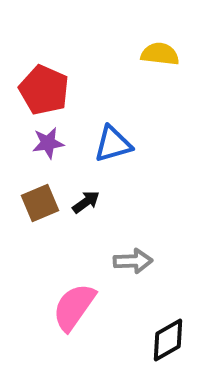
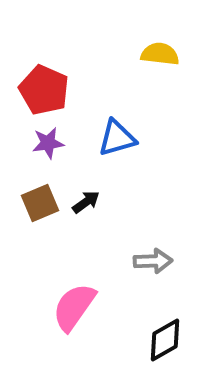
blue triangle: moved 4 px right, 6 px up
gray arrow: moved 20 px right
black diamond: moved 3 px left
